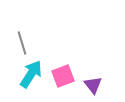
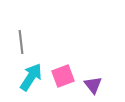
gray line: moved 1 px left, 1 px up; rotated 10 degrees clockwise
cyan arrow: moved 3 px down
